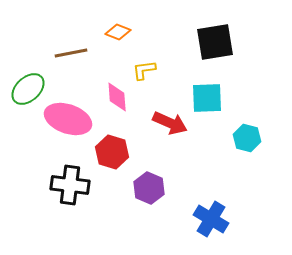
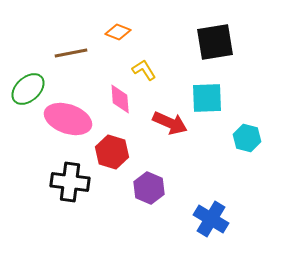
yellow L-shape: rotated 65 degrees clockwise
pink diamond: moved 3 px right, 2 px down
black cross: moved 3 px up
